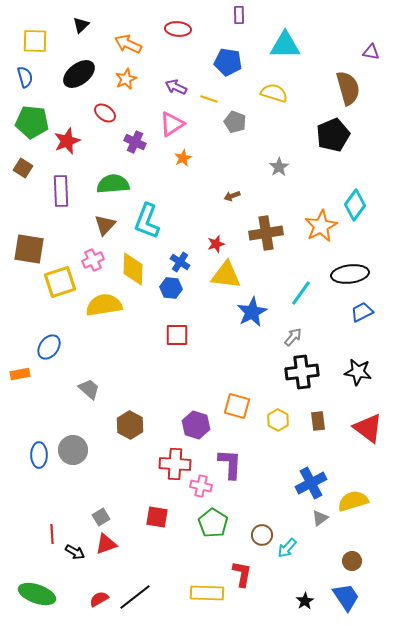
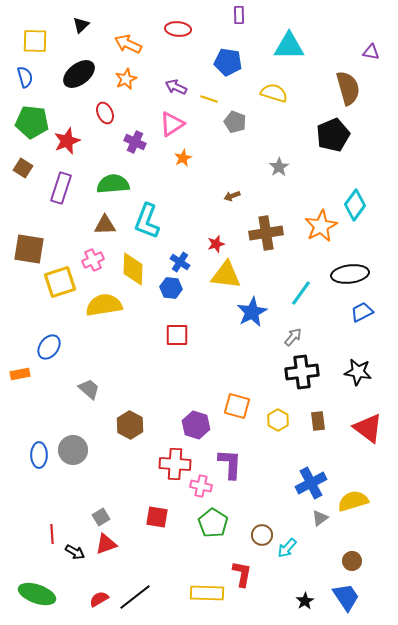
cyan triangle at (285, 45): moved 4 px right, 1 px down
red ellipse at (105, 113): rotated 30 degrees clockwise
purple rectangle at (61, 191): moved 3 px up; rotated 20 degrees clockwise
brown triangle at (105, 225): rotated 45 degrees clockwise
